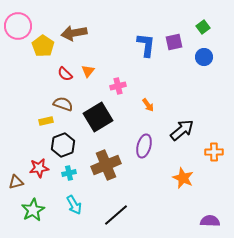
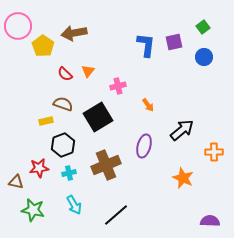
brown triangle: rotated 28 degrees clockwise
green star: rotated 30 degrees counterclockwise
